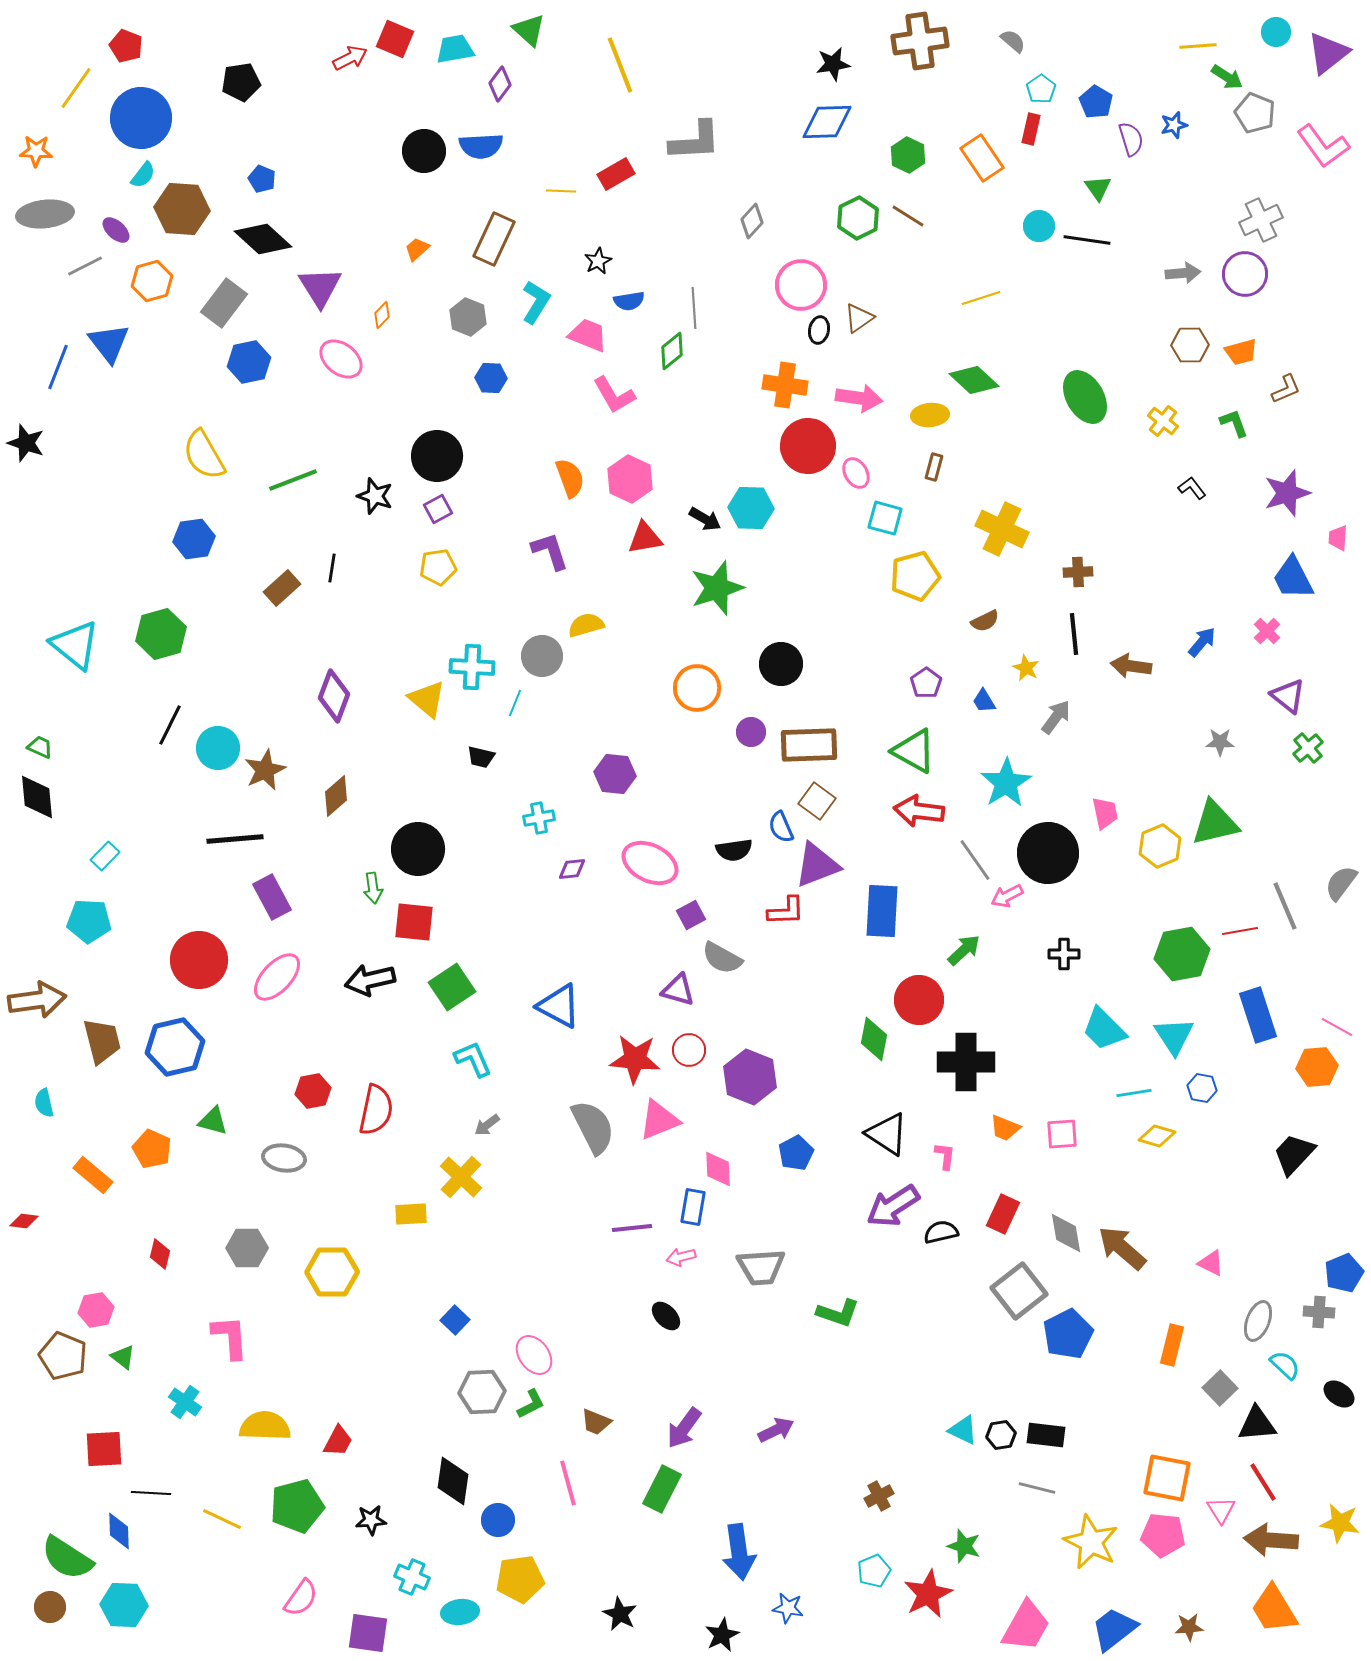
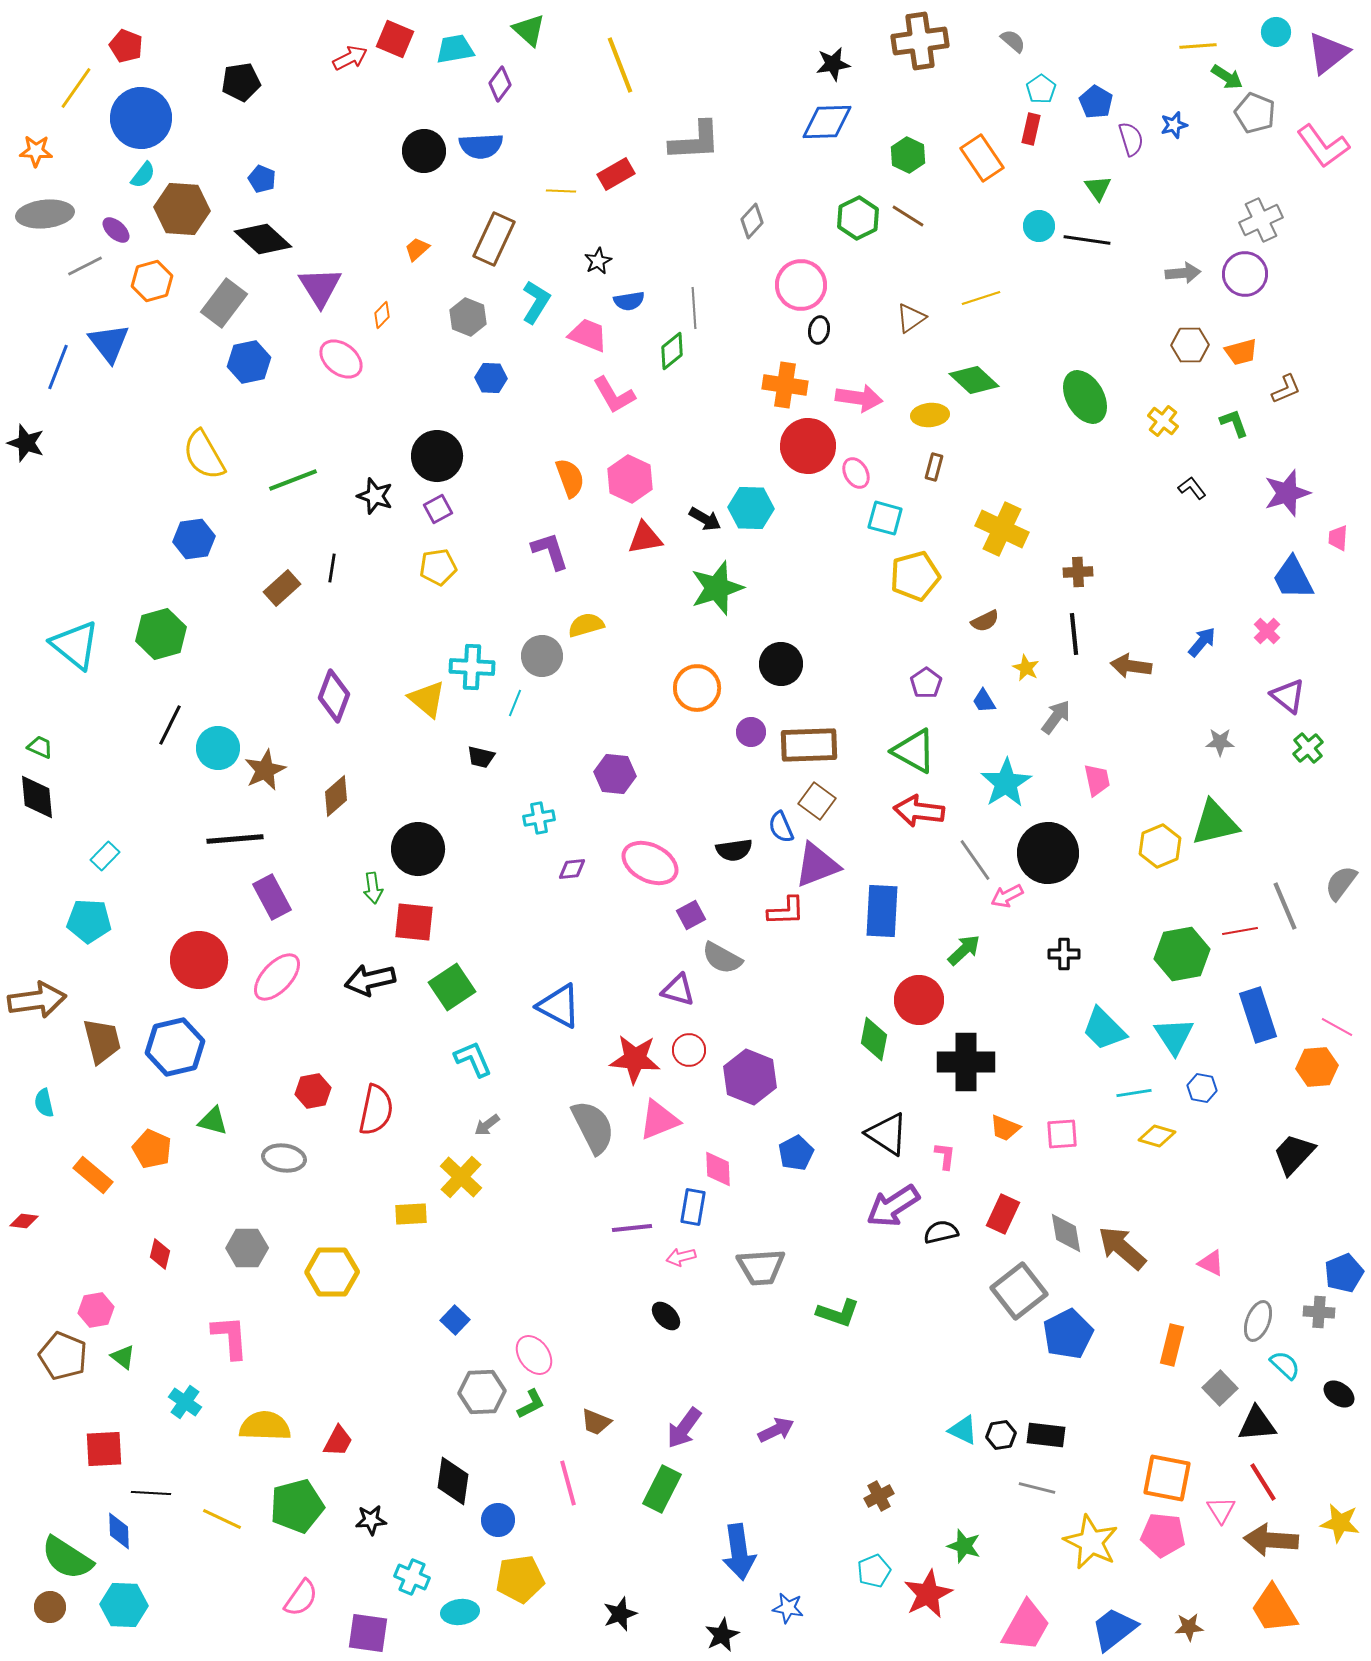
brown triangle at (859, 318): moved 52 px right
pink trapezoid at (1105, 813): moved 8 px left, 33 px up
black star at (620, 1614): rotated 24 degrees clockwise
